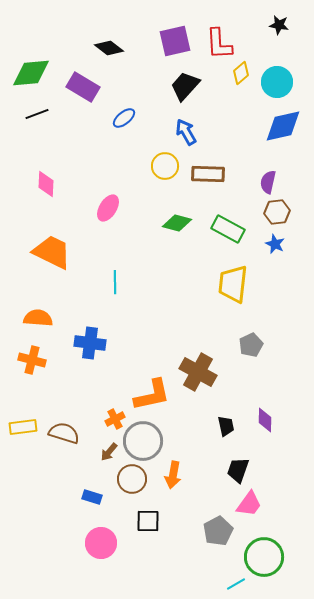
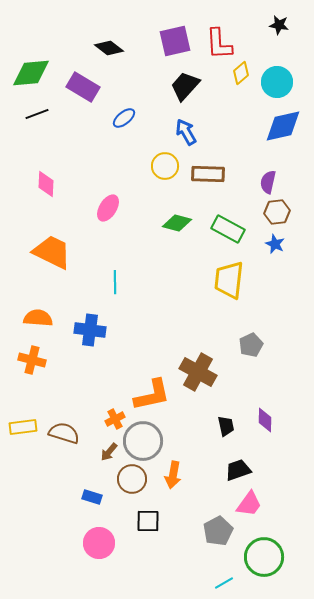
yellow trapezoid at (233, 284): moved 4 px left, 4 px up
blue cross at (90, 343): moved 13 px up
black trapezoid at (238, 470): rotated 52 degrees clockwise
pink circle at (101, 543): moved 2 px left
cyan line at (236, 584): moved 12 px left, 1 px up
